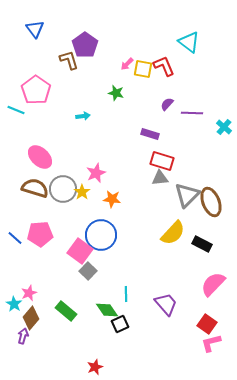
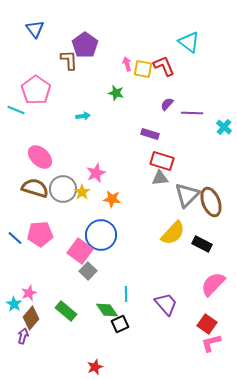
brown L-shape at (69, 60): rotated 15 degrees clockwise
pink arrow at (127, 64): rotated 120 degrees clockwise
